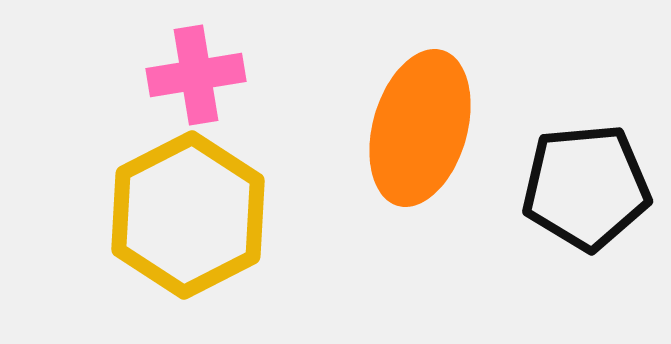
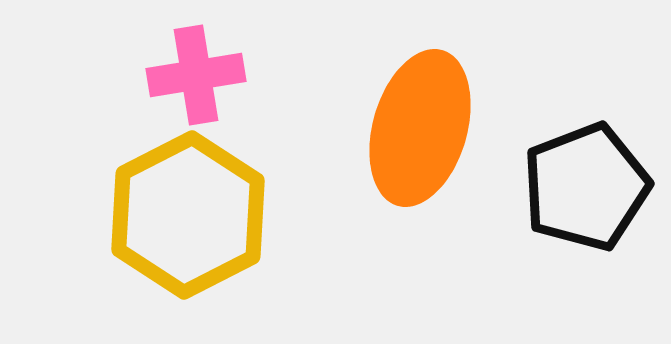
black pentagon: rotated 16 degrees counterclockwise
